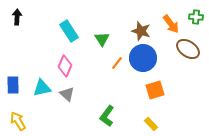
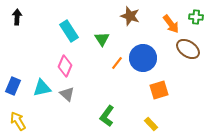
brown star: moved 11 px left, 15 px up
blue rectangle: moved 1 px down; rotated 24 degrees clockwise
orange square: moved 4 px right
